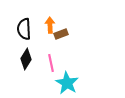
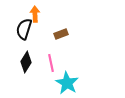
orange arrow: moved 15 px left, 11 px up
black semicircle: rotated 20 degrees clockwise
black diamond: moved 3 px down
